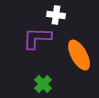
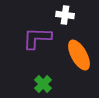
white cross: moved 9 px right
